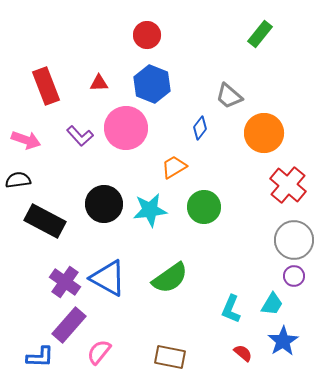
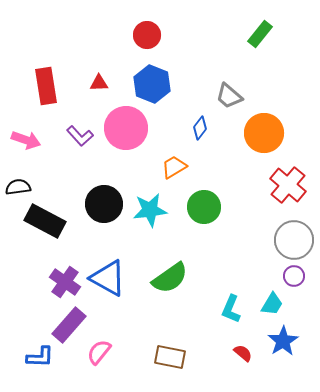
red rectangle: rotated 12 degrees clockwise
black semicircle: moved 7 px down
